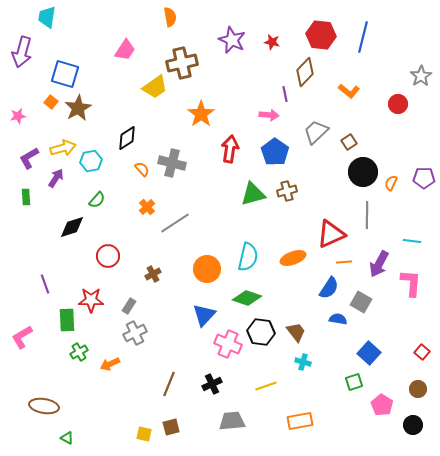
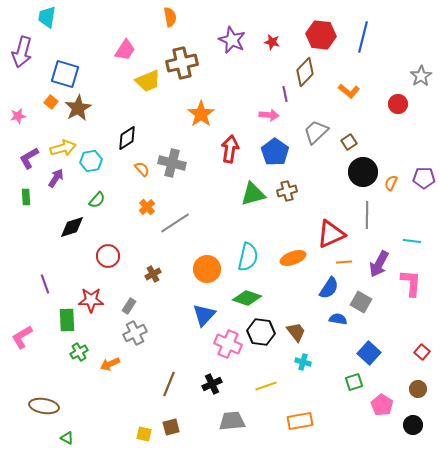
yellow trapezoid at (155, 87): moved 7 px left, 6 px up; rotated 12 degrees clockwise
